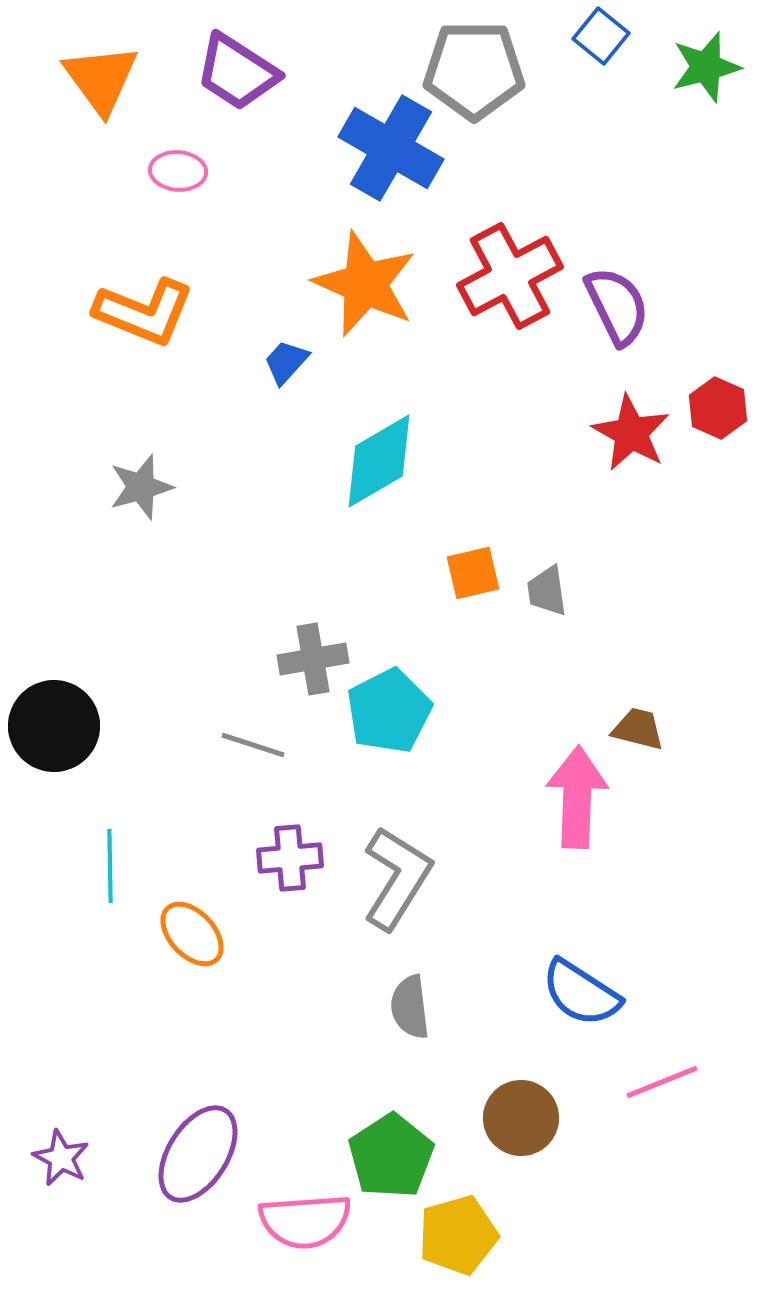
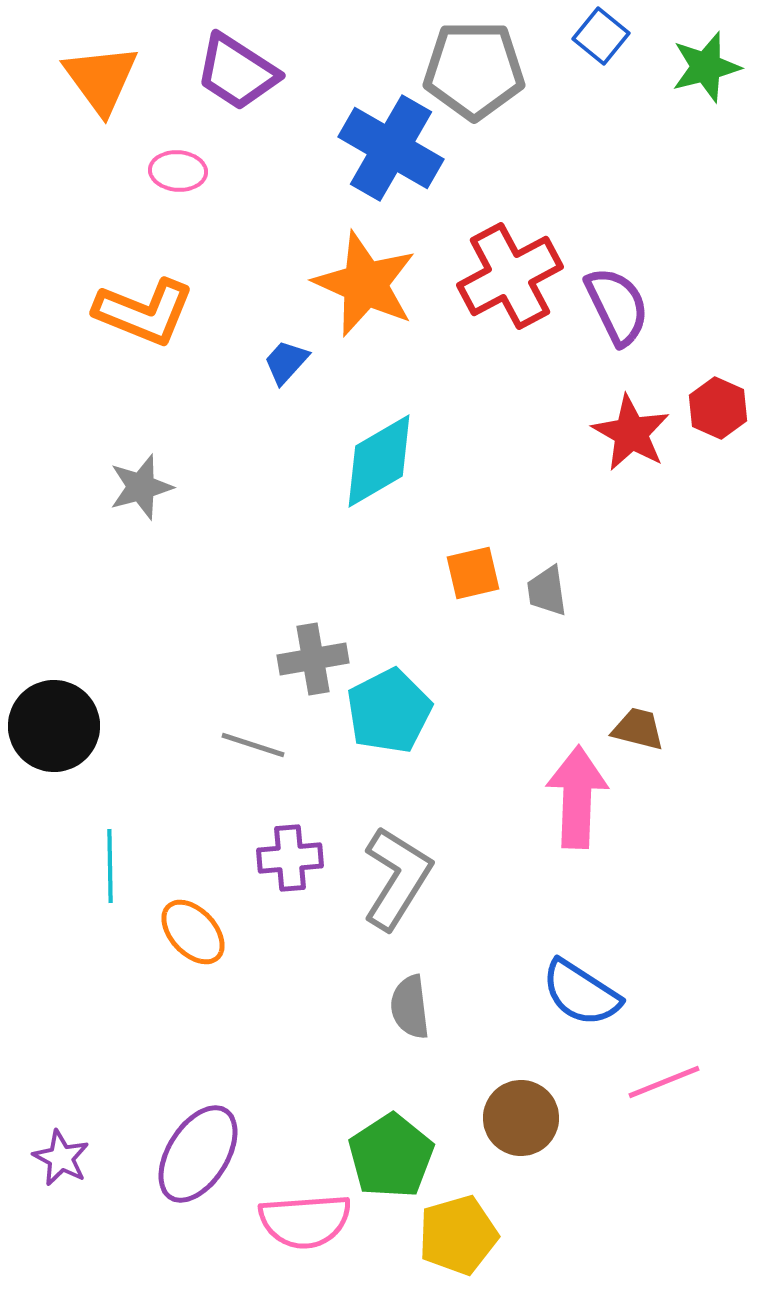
orange ellipse: moved 1 px right, 2 px up
pink line: moved 2 px right
